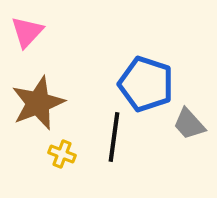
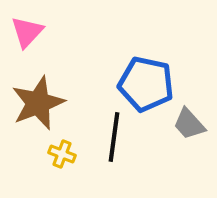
blue pentagon: rotated 6 degrees counterclockwise
